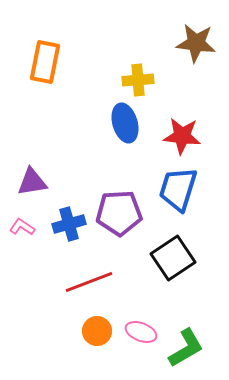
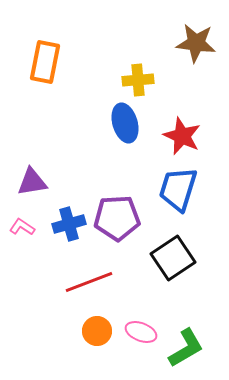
red star: rotated 18 degrees clockwise
purple pentagon: moved 2 px left, 5 px down
